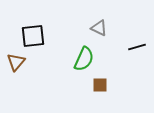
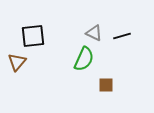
gray triangle: moved 5 px left, 5 px down
black line: moved 15 px left, 11 px up
brown triangle: moved 1 px right
brown square: moved 6 px right
